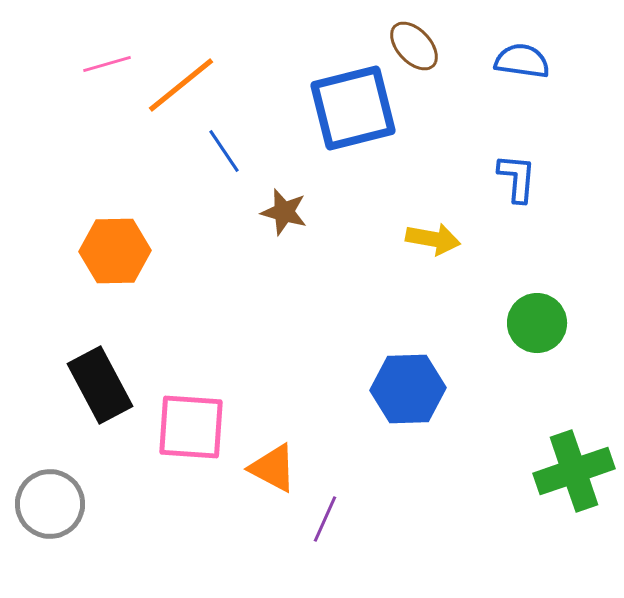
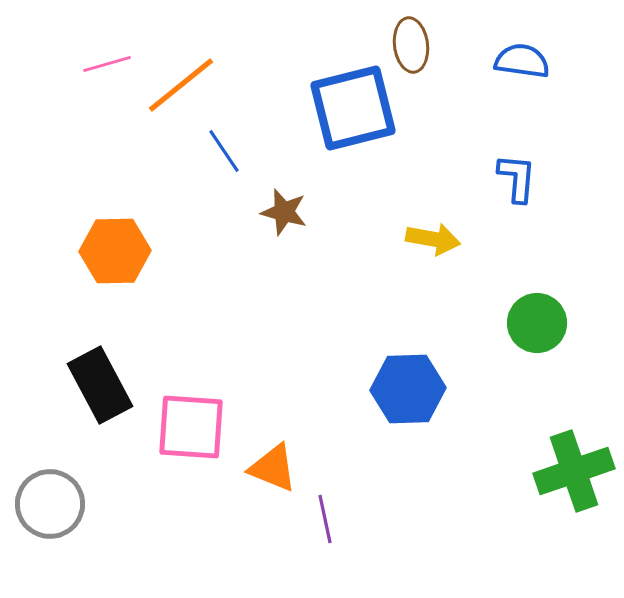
brown ellipse: moved 3 px left, 1 px up; rotated 36 degrees clockwise
orange triangle: rotated 6 degrees counterclockwise
purple line: rotated 36 degrees counterclockwise
